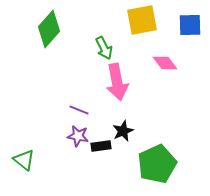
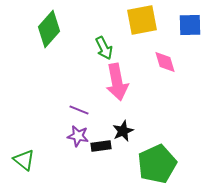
pink diamond: moved 1 px up; rotated 20 degrees clockwise
